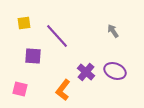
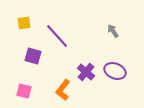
purple square: rotated 12 degrees clockwise
pink square: moved 4 px right, 2 px down
